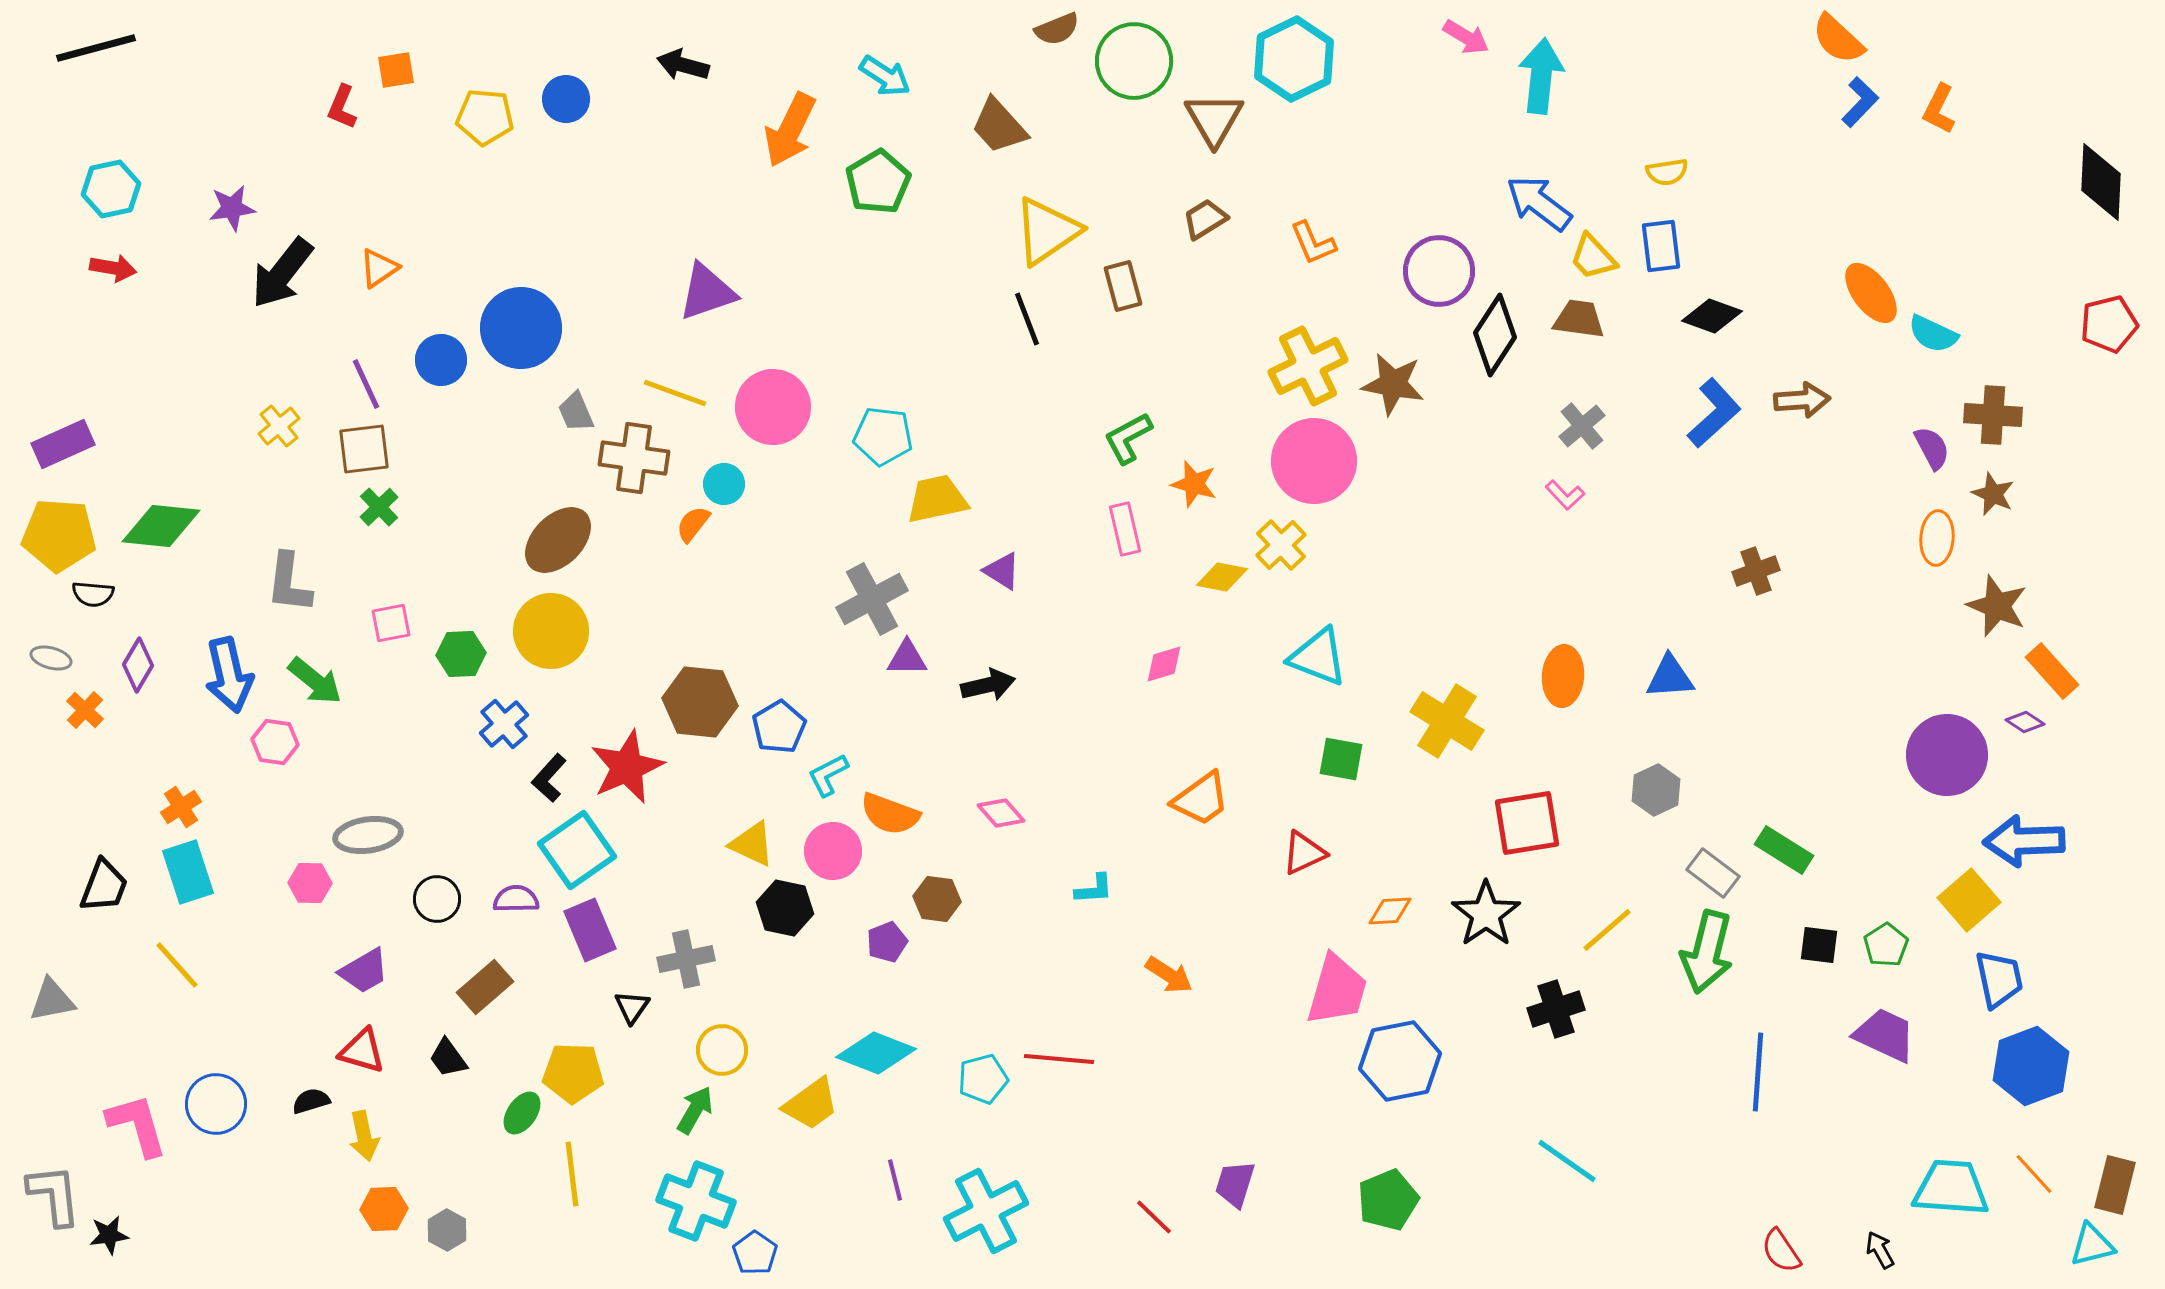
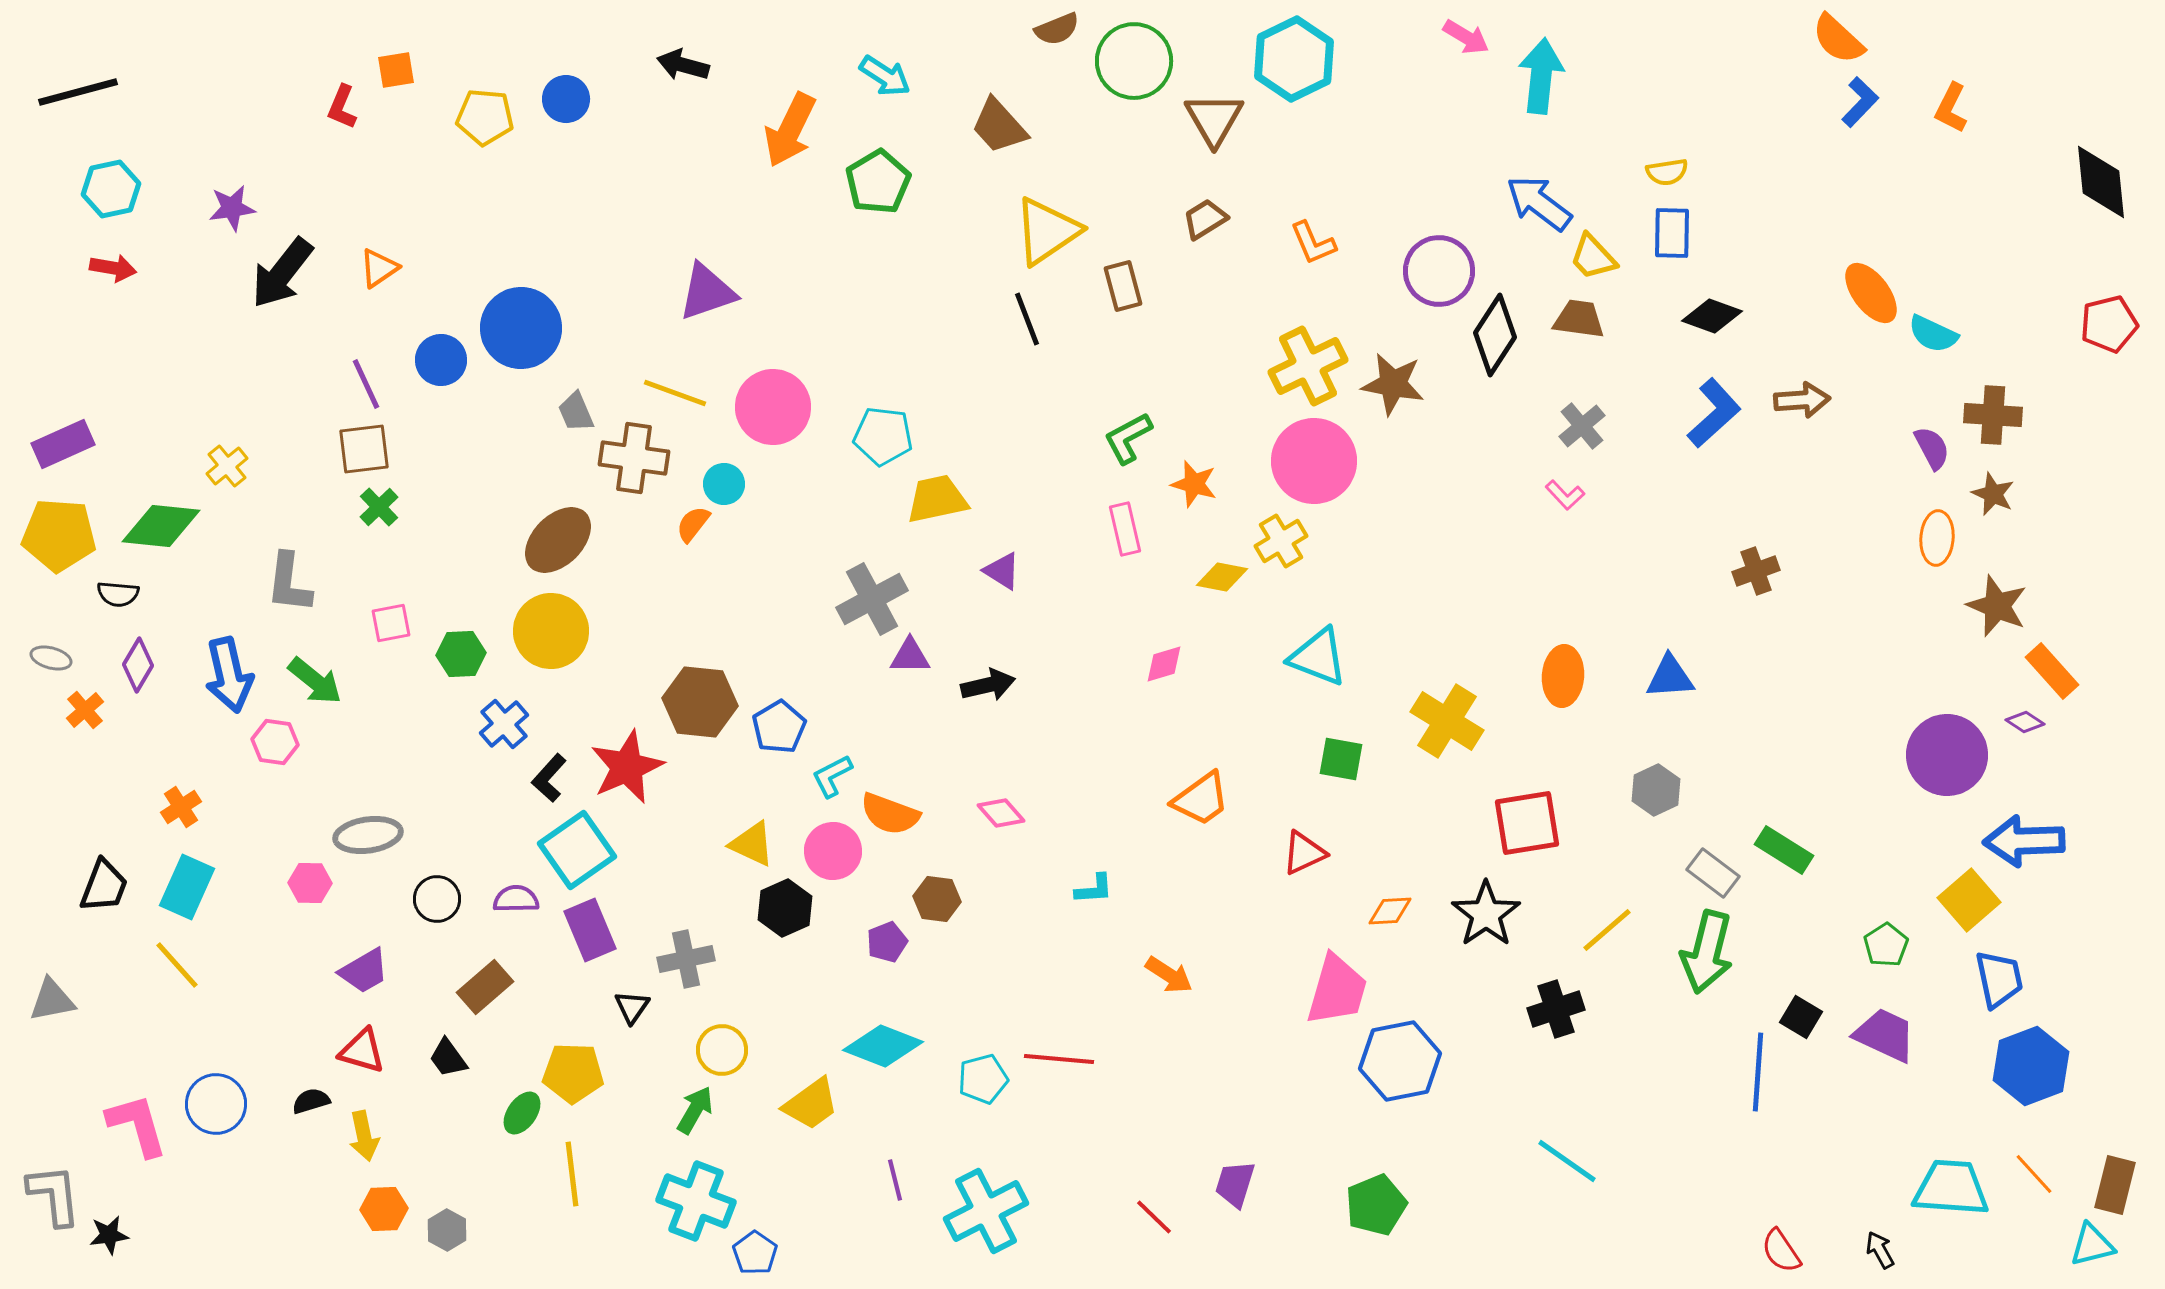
black line at (96, 48): moved 18 px left, 44 px down
orange L-shape at (1939, 109): moved 12 px right, 1 px up
black diamond at (2101, 182): rotated 8 degrees counterclockwise
blue rectangle at (1661, 246): moved 11 px right, 13 px up; rotated 8 degrees clockwise
yellow cross at (279, 426): moved 52 px left, 40 px down
yellow cross at (1281, 545): moved 4 px up; rotated 12 degrees clockwise
black semicircle at (93, 594): moved 25 px right
purple triangle at (907, 658): moved 3 px right, 2 px up
orange cross at (85, 710): rotated 6 degrees clockwise
cyan L-shape at (828, 775): moved 4 px right, 1 px down
cyan rectangle at (188, 872): moved 1 px left, 15 px down; rotated 42 degrees clockwise
black hexagon at (785, 908): rotated 24 degrees clockwise
black square at (1819, 945): moved 18 px left, 72 px down; rotated 24 degrees clockwise
cyan diamond at (876, 1053): moved 7 px right, 7 px up
green pentagon at (1388, 1200): moved 12 px left, 5 px down
